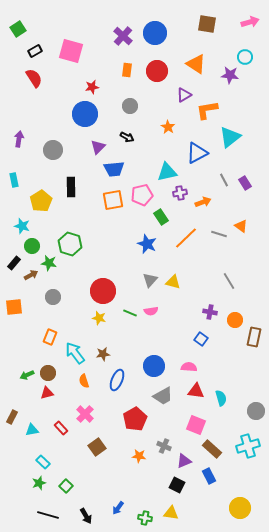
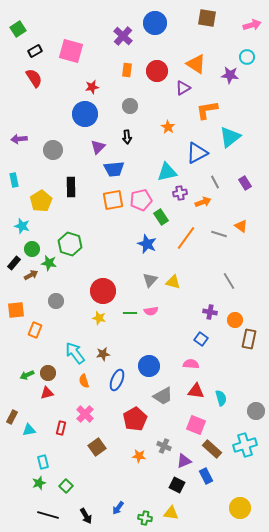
pink arrow at (250, 22): moved 2 px right, 3 px down
brown square at (207, 24): moved 6 px up
blue circle at (155, 33): moved 10 px up
cyan circle at (245, 57): moved 2 px right
purple triangle at (184, 95): moved 1 px left, 7 px up
black arrow at (127, 137): rotated 56 degrees clockwise
purple arrow at (19, 139): rotated 105 degrees counterclockwise
gray line at (224, 180): moved 9 px left, 2 px down
pink pentagon at (142, 195): moved 1 px left, 5 px down
orange line at (186, 238): rotated 10 degrees counterclockwise
green circle at (32, 246): moved 3 px down
gray circle at (53, 297): moved 3 px right, 4 px down
orange square at (14, 307): moved 2 px right, 3 px down
green line at (130, 313): rotated 24 degrees counterclockwise
orange rectangle at (50, 337): moved 15 px left, 7 px up
brown rectangle at (254, 337): moved 5 px left, 2 px down
blue circle at (154, 366): moved 5 px left
pink semicircle at (189, 367): moved 2 px right, 3 px up
red rectangle at (61, 428): rotated 56 degrees clockwise
cyan triangle at (32, 430): moved 3 px left
cyan cross at (248, 446): moved 3 px left, 1 px up
cyan rectangle at (43, 462): rotated 32 degrees clockwise
blue rectangle at (209, 476): moved 3 px left
